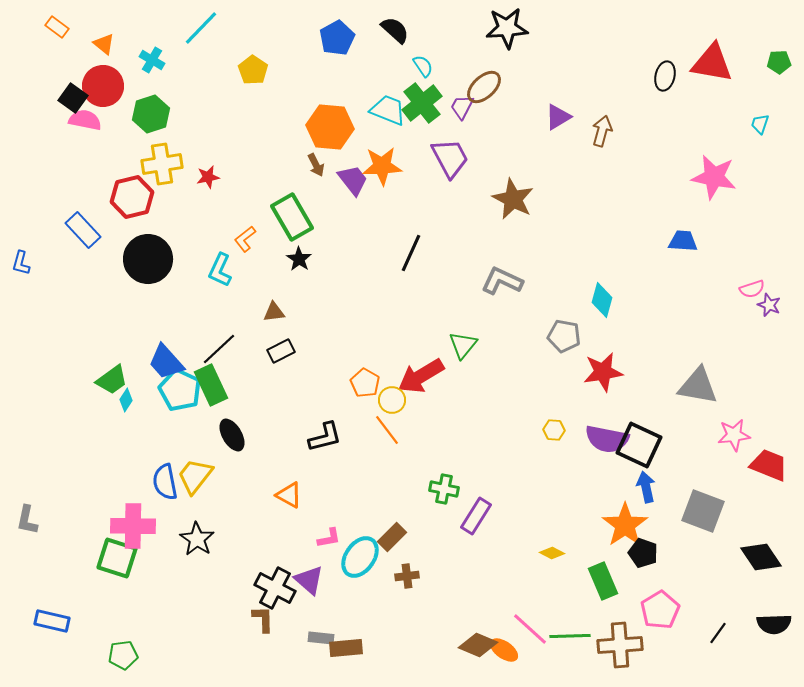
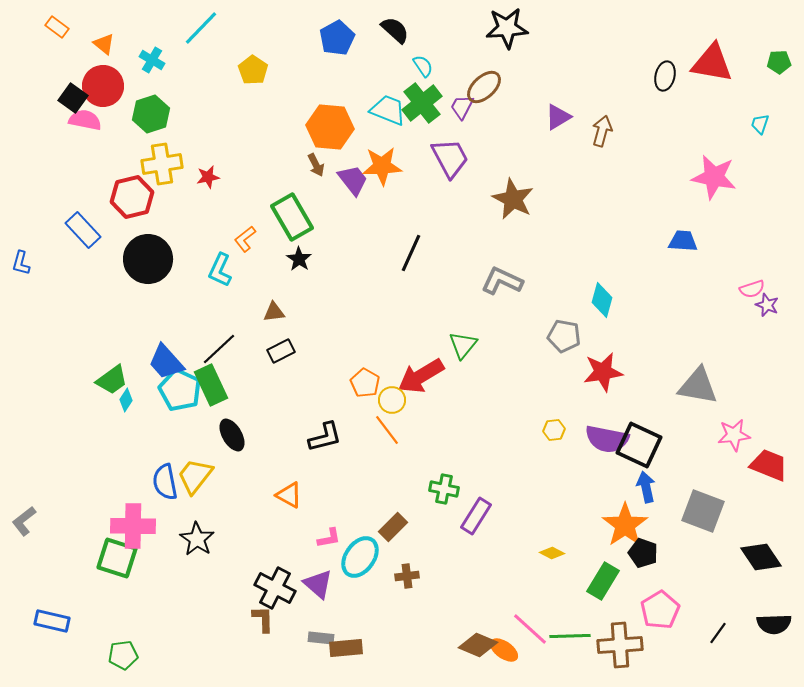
purple star at (769, 305): moved 2 px left
yellow hexagon at (554, 430): rotated 10 degrees counterclockwise
gray L-shape at (27, 520): moved 3 px left, 1 px down; rotated 40 degrees clockwise
brown rectangle at (392, 537): moved 1 px right, 10 px up
purple triangle at (309, 580): moved 9 px right, 4 px down
green rectangle at (603, 581): rotated 54 degrees clockwise
